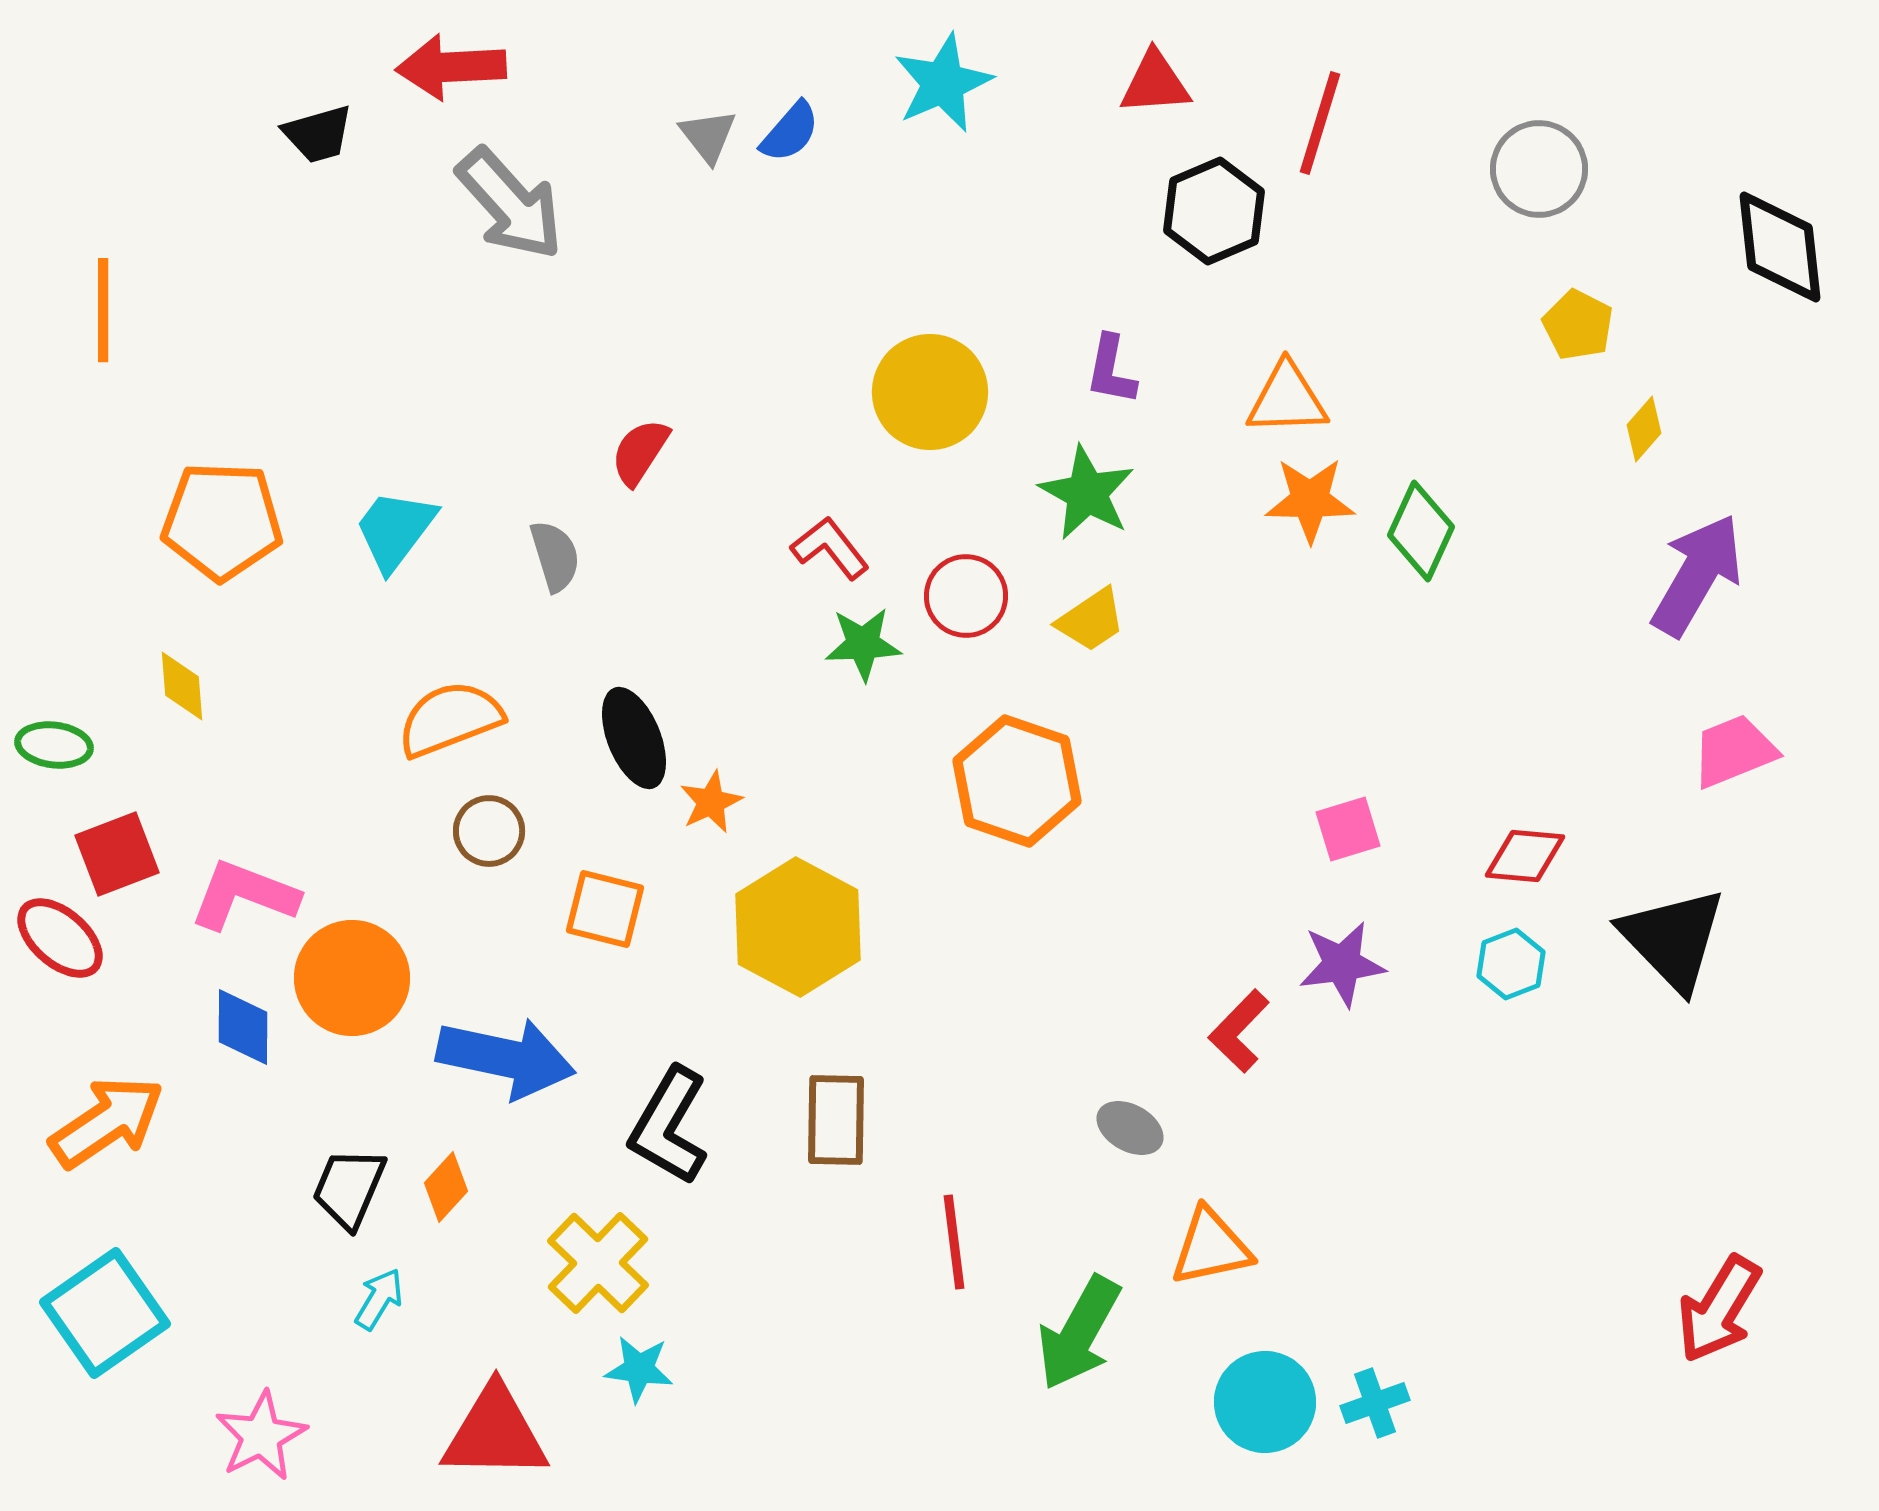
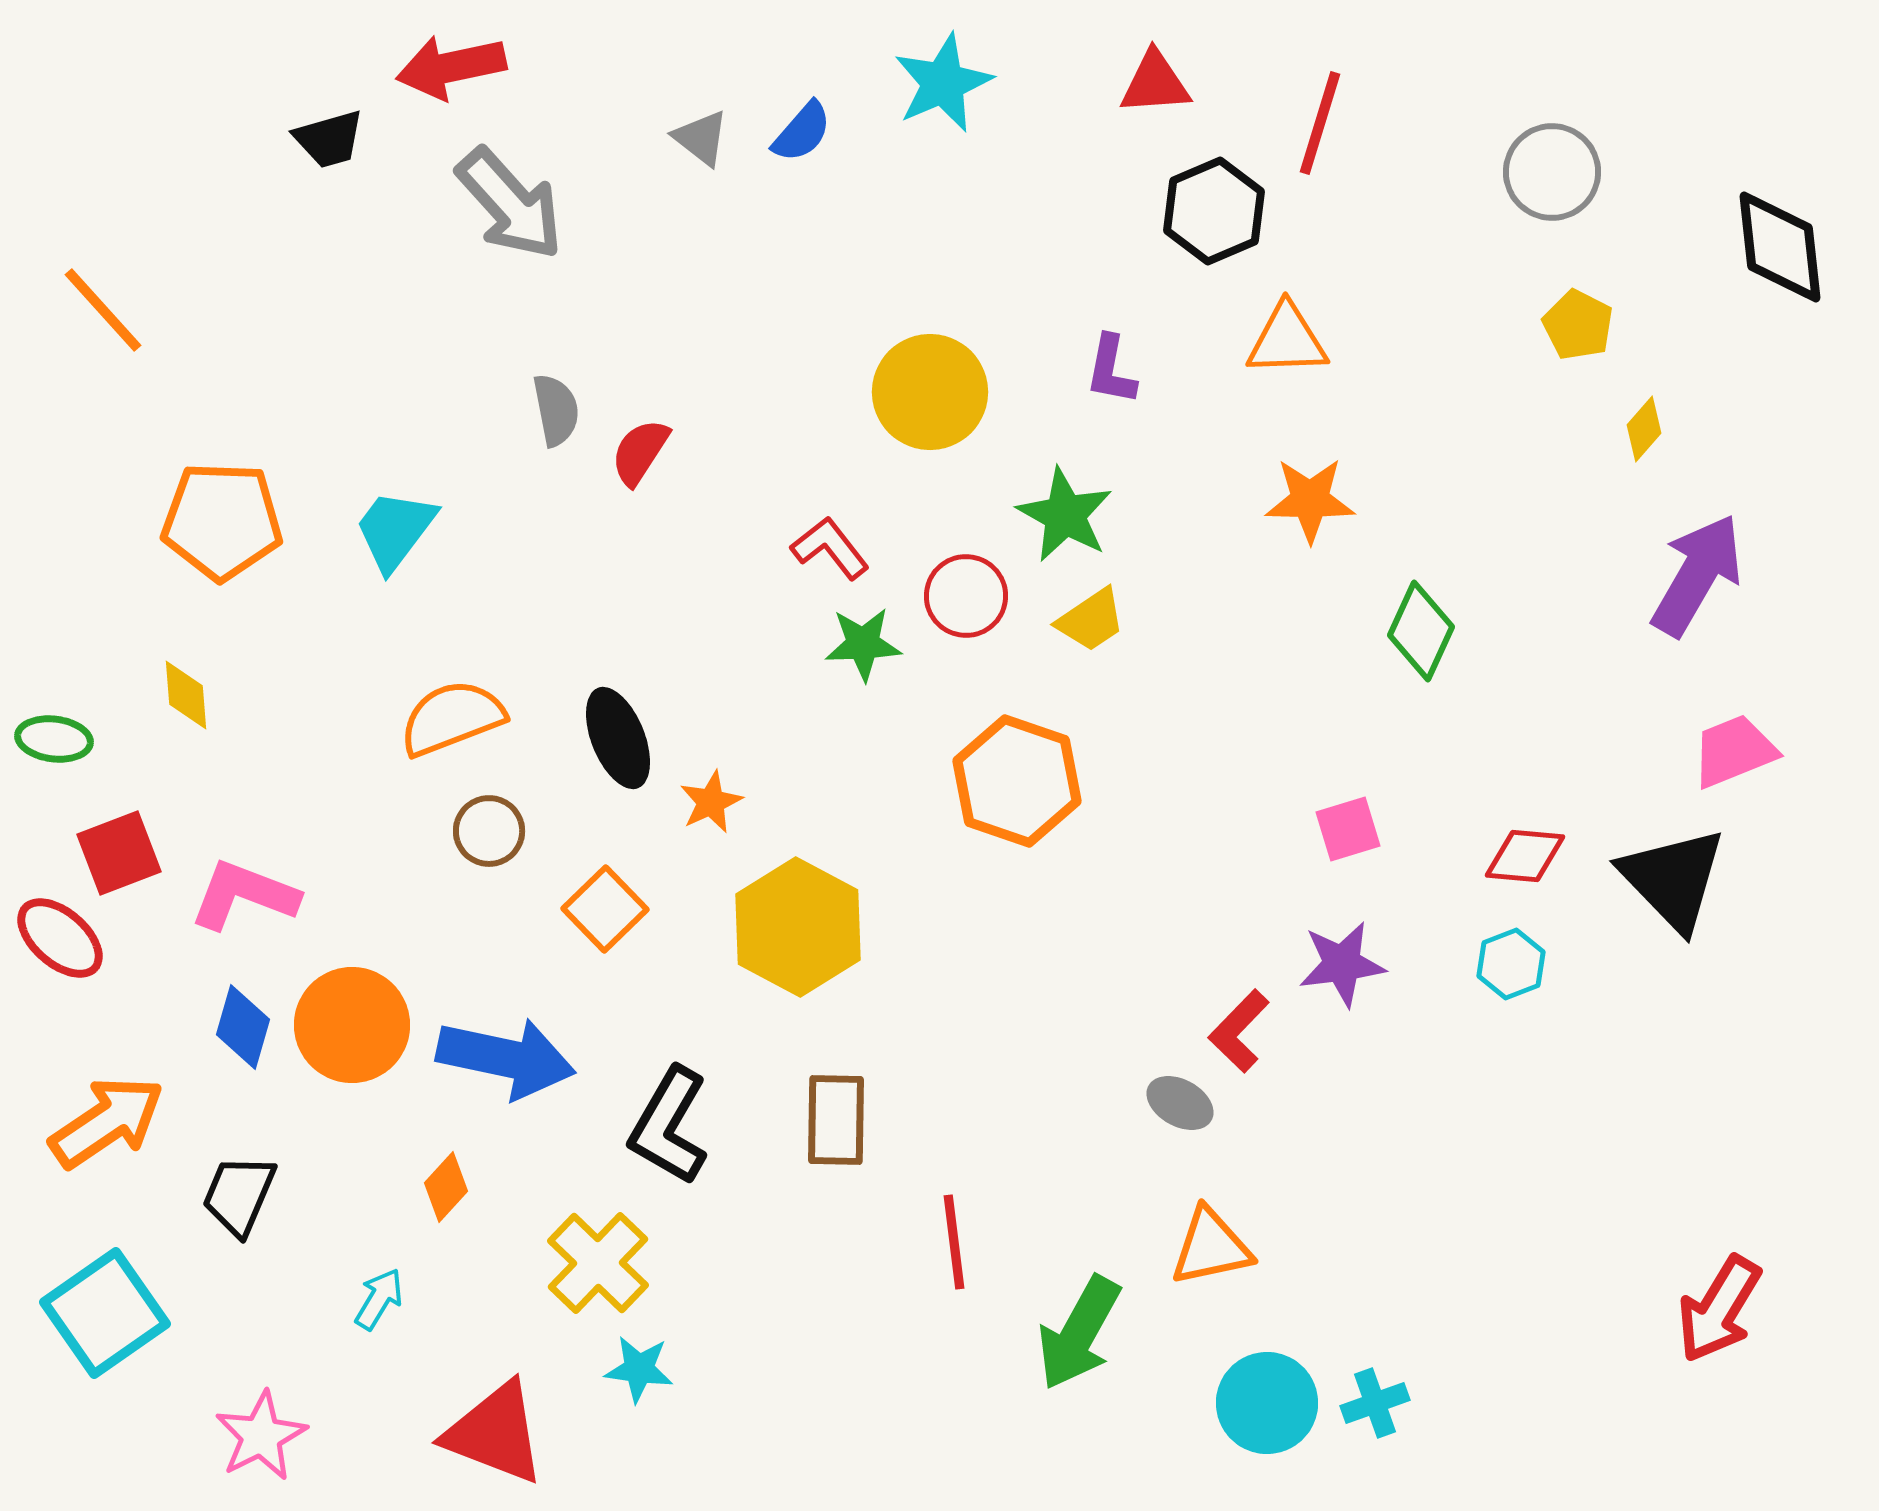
red arrow at (451, 67): rotated 9 degrees counterclockwise
blue semicircle at (790, 132): moved 12 px right
black trapezoid at (318, 134): moved 11 px right, 5 px down
gray triangle at (708, 136): moved 7 px left, 2 px down; rotated 14 degrees counterclockwise
gray circle at (1539, 169): moved 13 px right, 3 px down
orange line at (103, 310): rotated 42 degrees counterclockwise
orange triangle at (1287, 399): moved 59 px up
green star at (1087, 493): moved 22 px left, 22 px down
green diamond at (1421, 531): moved 100 px down
gray semicircle at (555, 556): moved 1 px right, 146 px up; rotated 6 degrees clockwise
yellow diamond at (182, 686): moved 4 px right, 9 px down
orange semicircle at (450, 719): moved 2 px right, 1 px up
black ellipse at (634, 738): moved 16 px left
green ellipse at (54, 745): moved 6 px up
red square at (117, 854): moved 2 px right, 1 px up
orange square at (605, 909): rotated 32 degrees clockwise
black triangle at (1673, 939): moved 60 px up
orange circle at (352, 978): moved 47 px down
blue diamond at (243, 1027): rotated 16 degrees clockwise
gray ellipse at (1130, 1128): moved 50 px right, 25 px up
black trapezoid at (349, 1188): moved 110 px left, 7 px down
cyan circle at (1265, 1402): moved 2 px right, 1 px down
red triangle at (495, 1433): rotated 20 degrees clockwise
